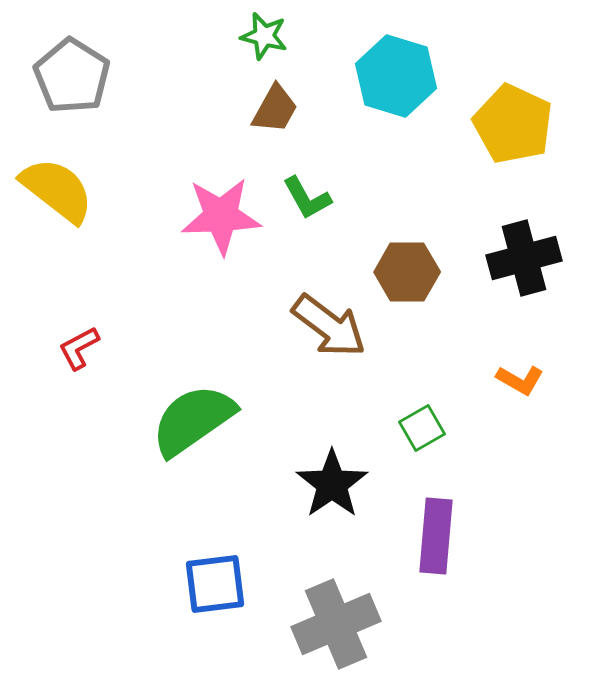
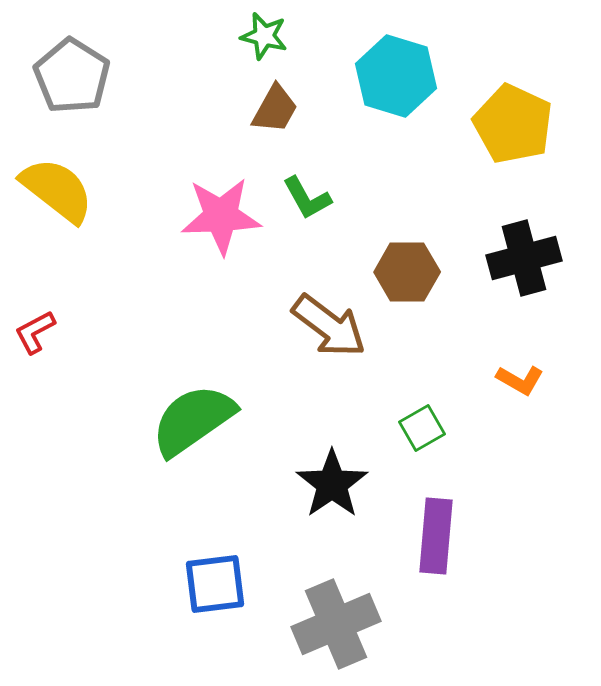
red L-shape: moved 44 px left, 16 px up
